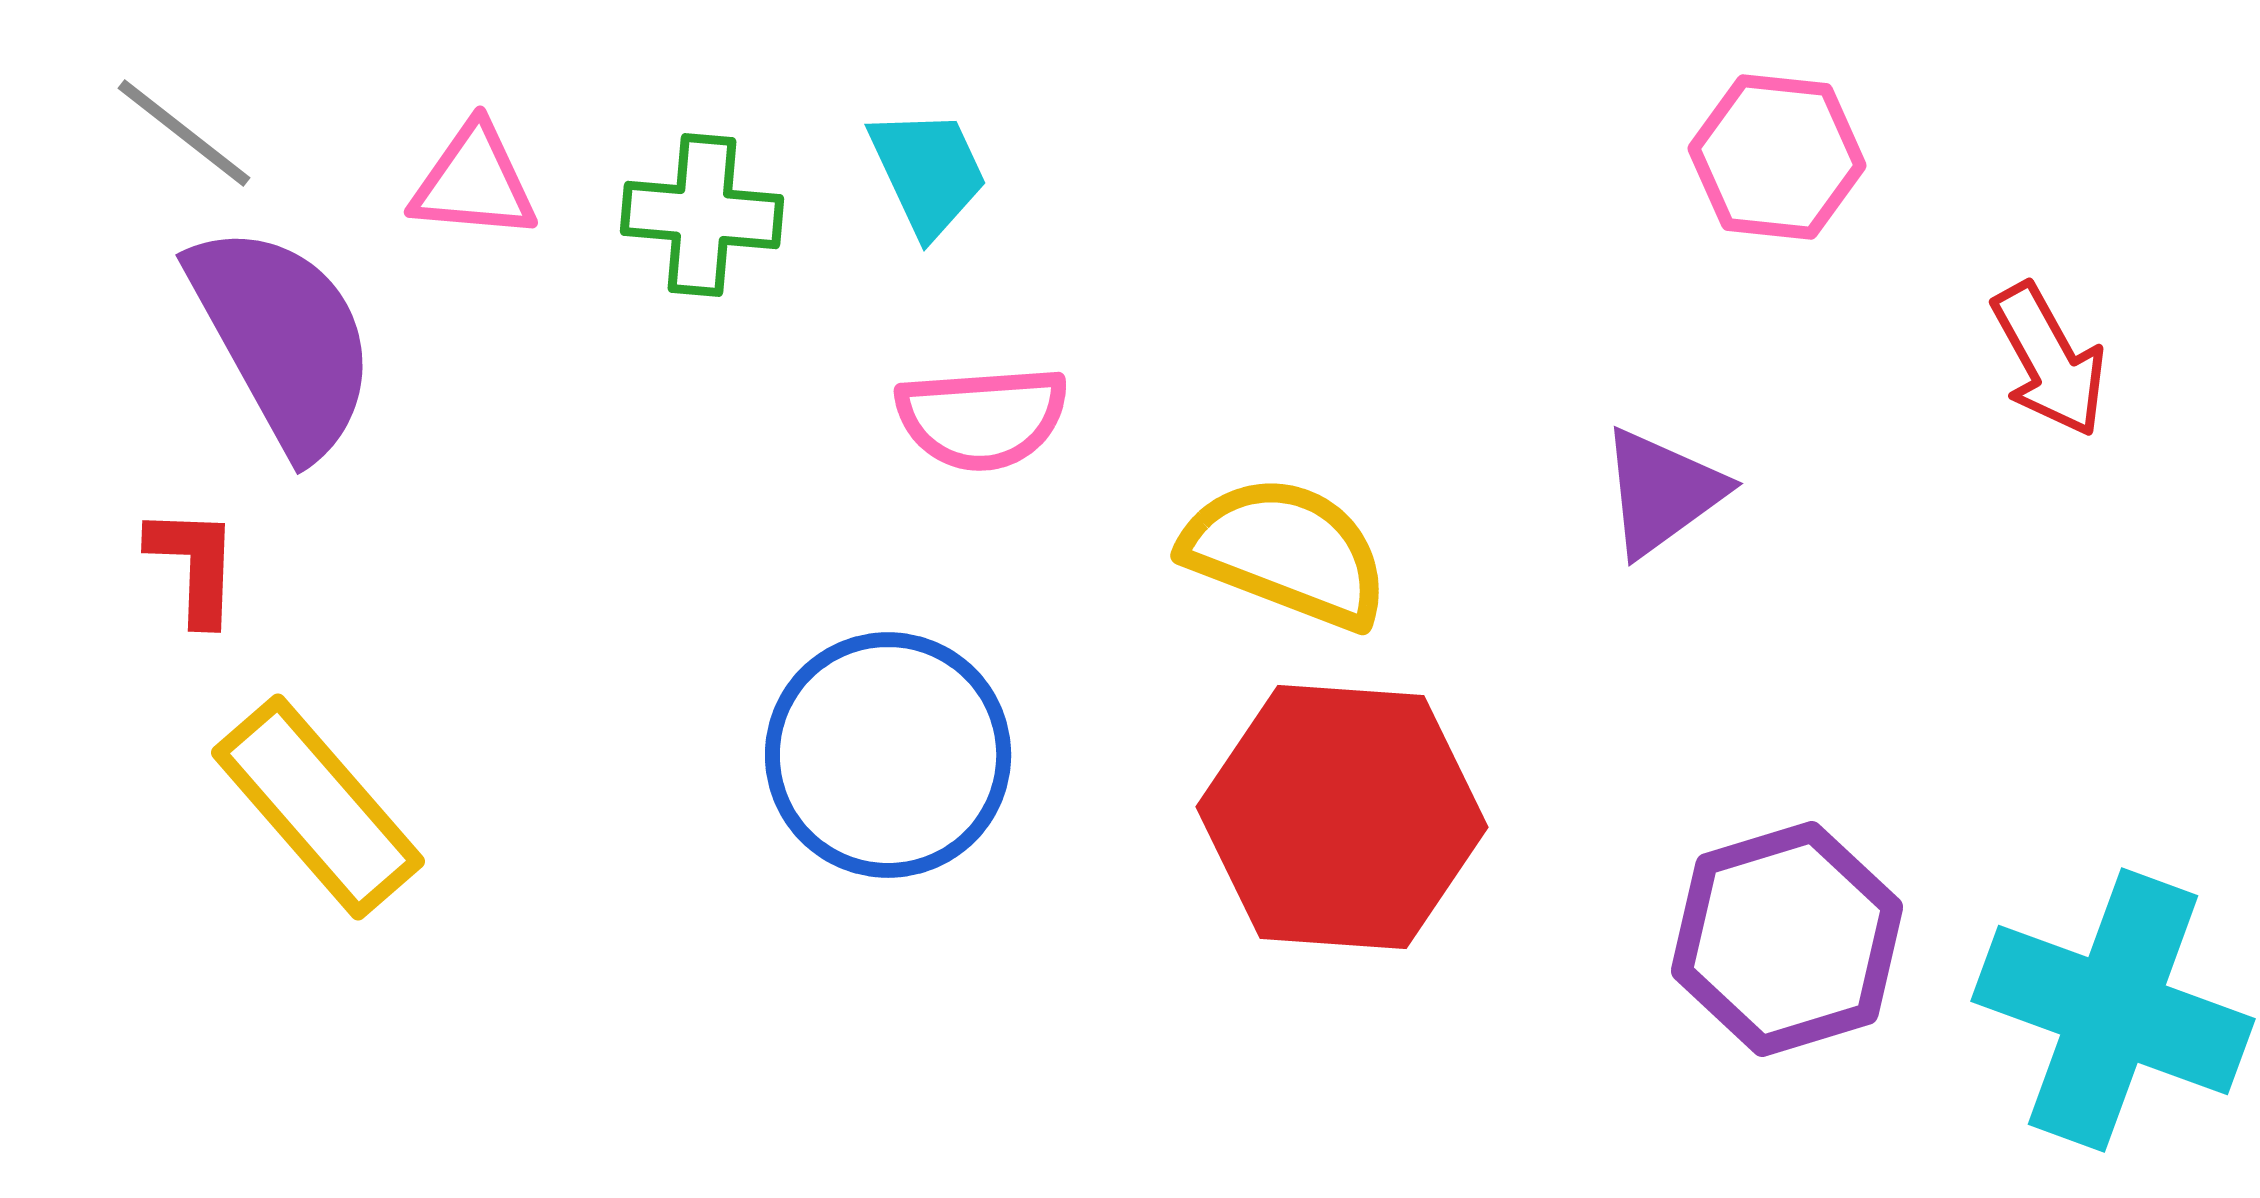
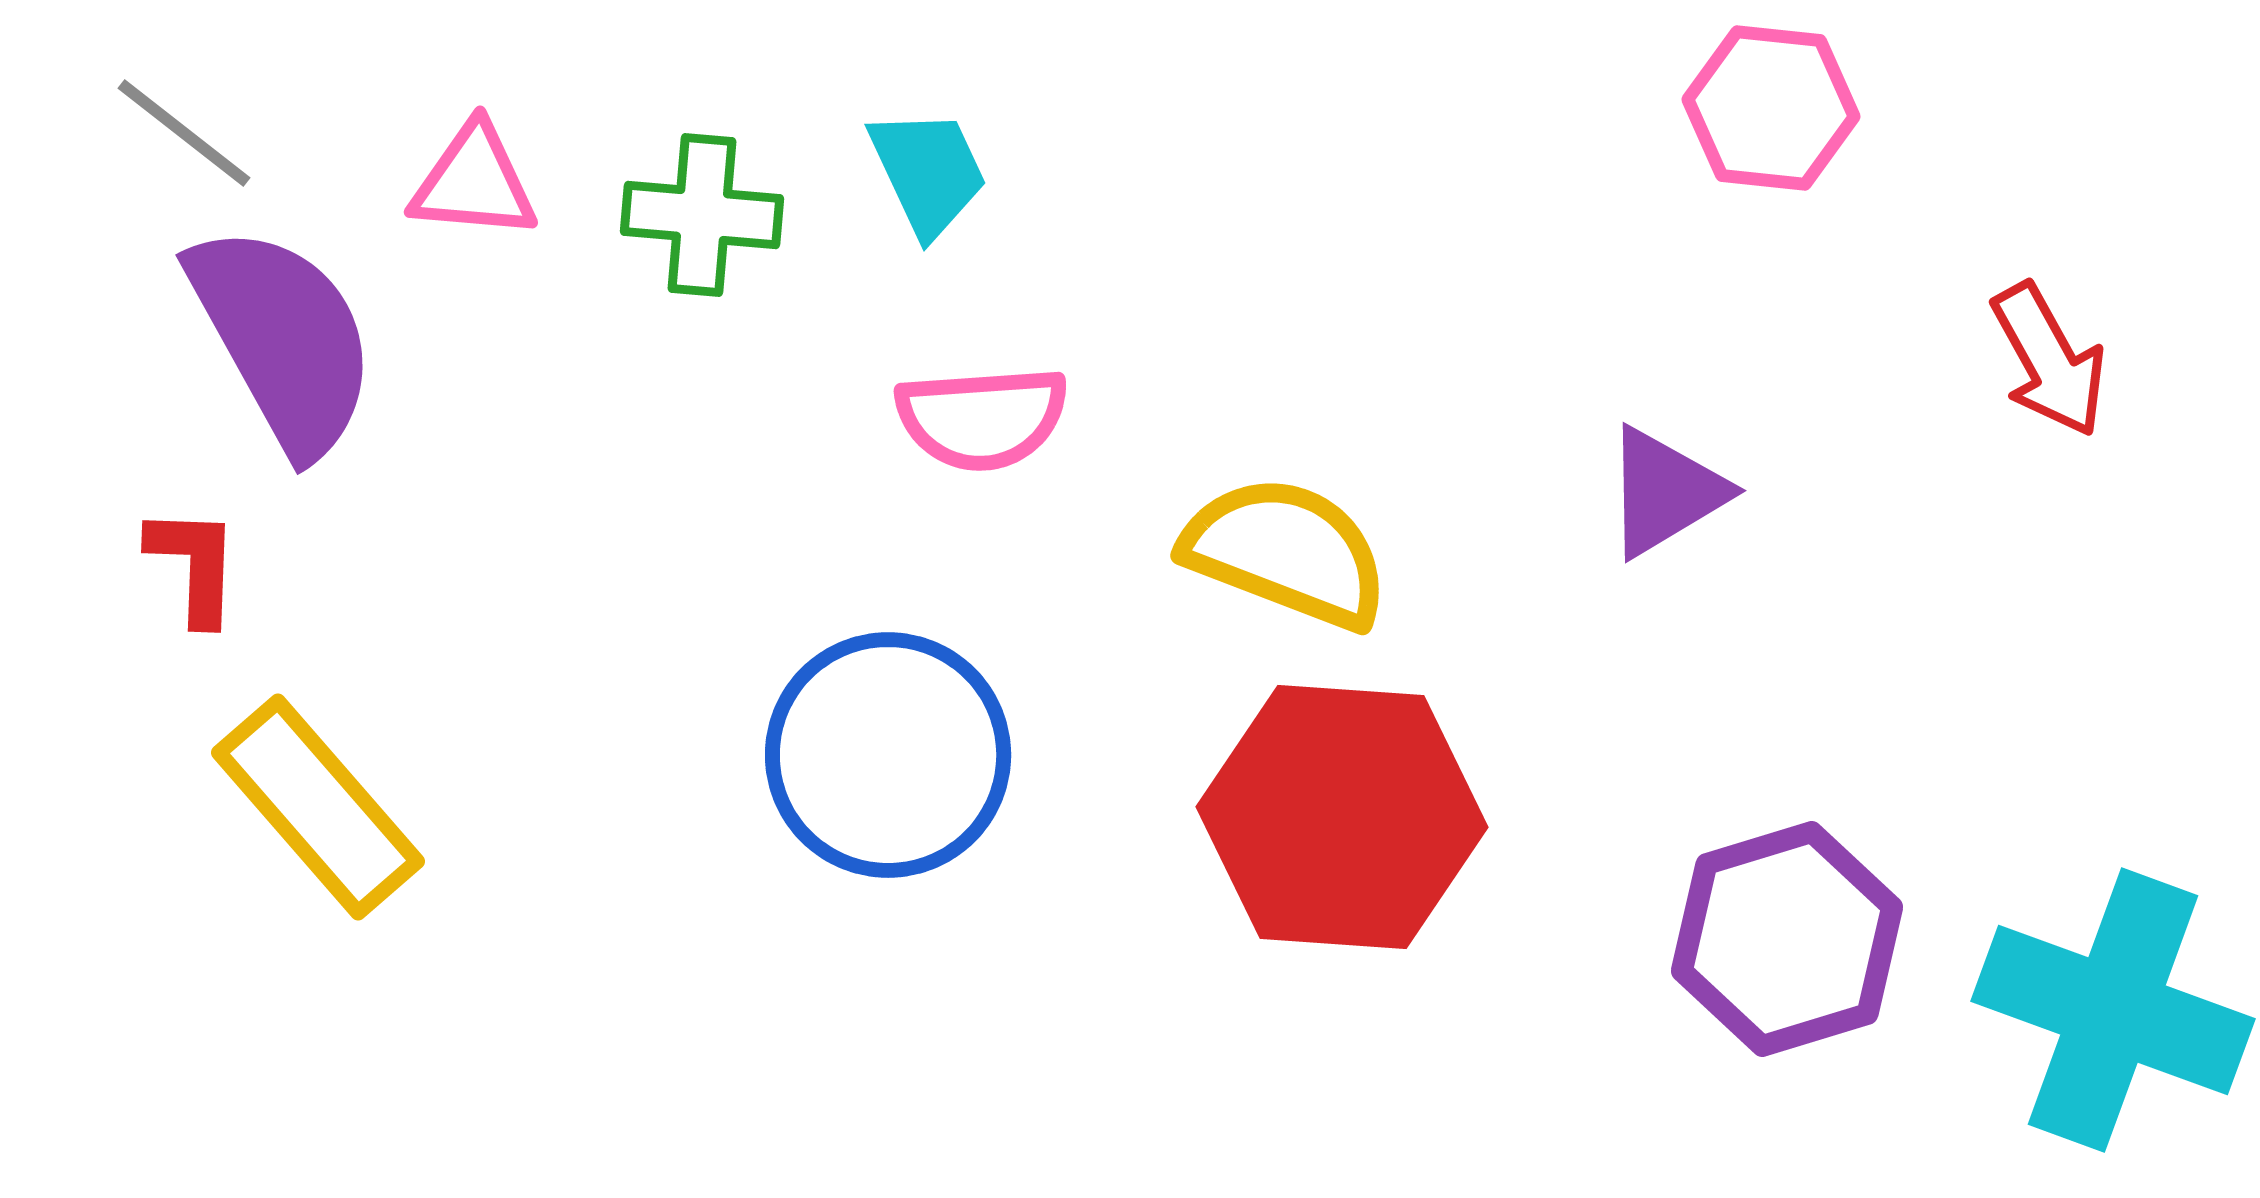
pink hexagon: moved 6 px left, 49 px up
purple triangle: moved 3 px right; rotated 5 degrees clockwise
